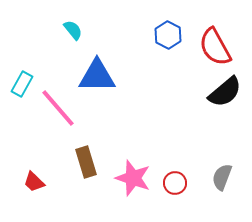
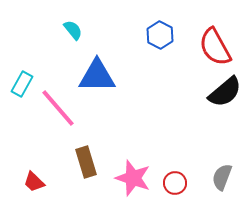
blue hexagon: moved 8 px left
